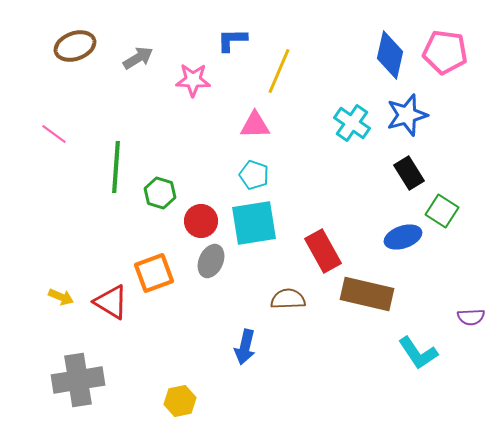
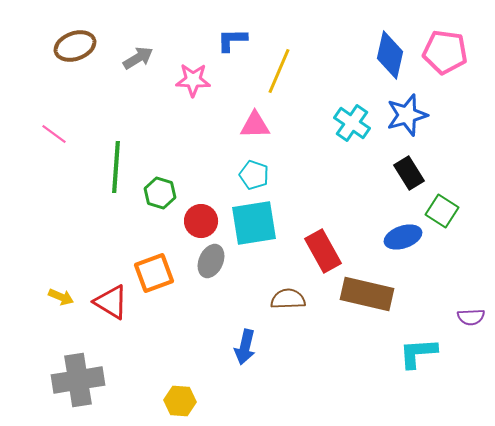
cyan L-shape: rotated 120 degrees clockwise
yellow hexagon: rotated 16 degrees clockwise
